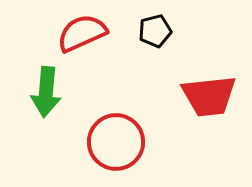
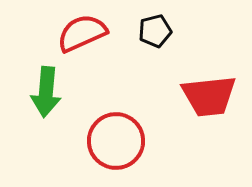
red circle: moved 1 px up
